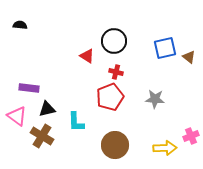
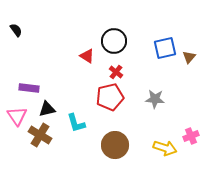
black semicircle: moved 4 px left, 5 px down; rotated 48 degrees clockwise
brown triangle: rotated 32 degrees clockwise
red cross: rotated 24 degrees clockwise
red pentagon: rotated 8 degrees clockwise
pink triangle: rotated 20 degrees clockwise
cyan L-shape: moved 1 px down; rotated 15 degrees counterclockwise
brown cross: moved 2 px left, 1 px up
yellow arrow: rotated 20 degrees clockwise
